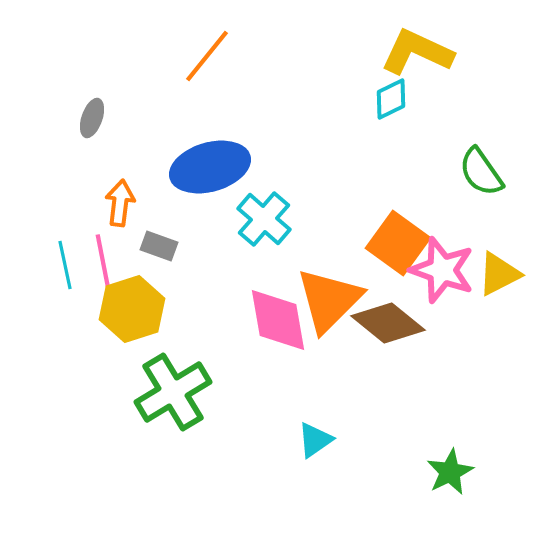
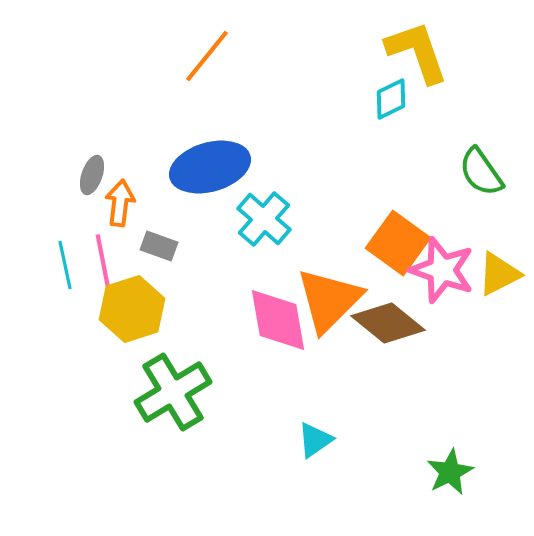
yellow L-shape: rotated 46 degrees clockwise
gray ellipse: moved 57 px down
